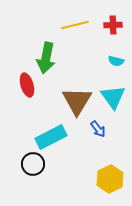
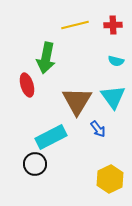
black circle: moved 2 px right
